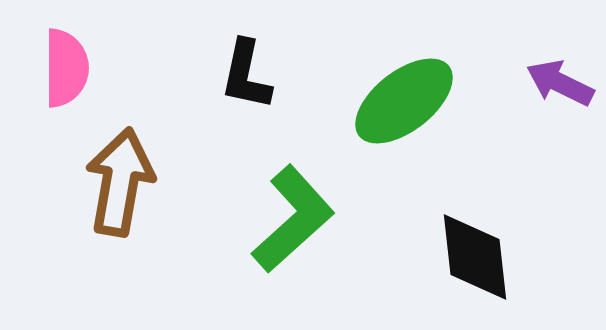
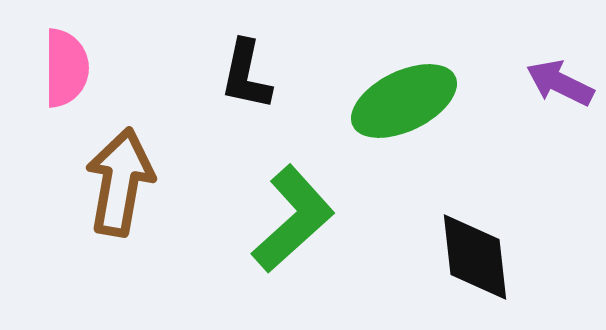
green ellipse: rotated 12 degrees clockwise
